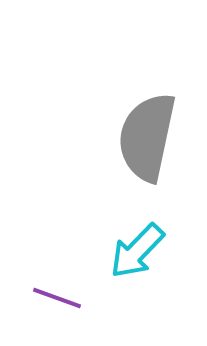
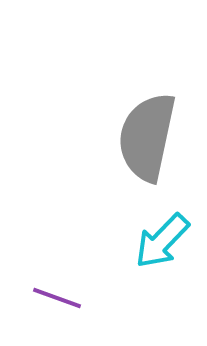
cyan arrow: moved 25 px right, 10 px up
